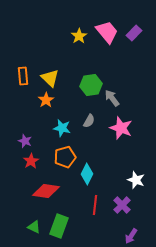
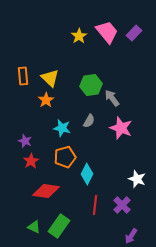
white star: moved 1 px right, 1 px up
green rectangle: rotated 15 degrees clockwise
